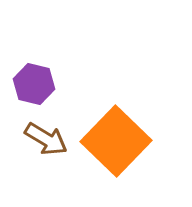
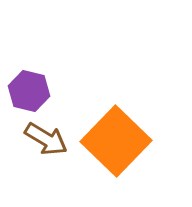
purple hexagon: moved 5 px left, 7 px down
